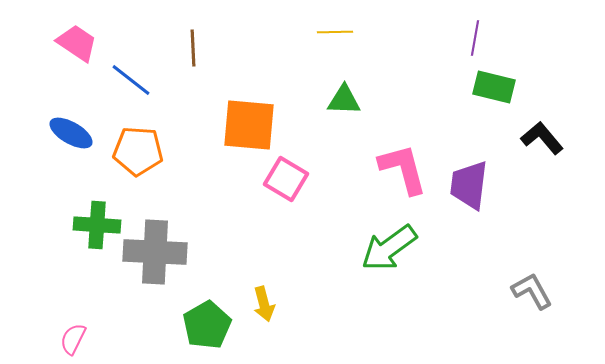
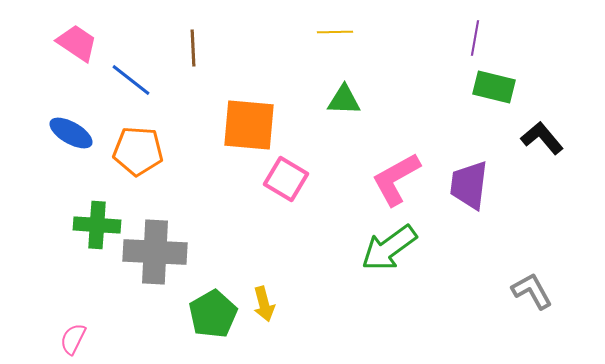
pink L-shape: moved 7 px left, 10 px down; rotated 104 degrees counterclockwise
green pentagon: moved 6 px right, 11 px up
